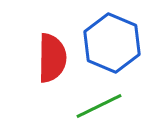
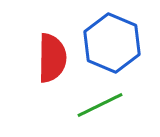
green line: moved 1 px right, 1 px up
